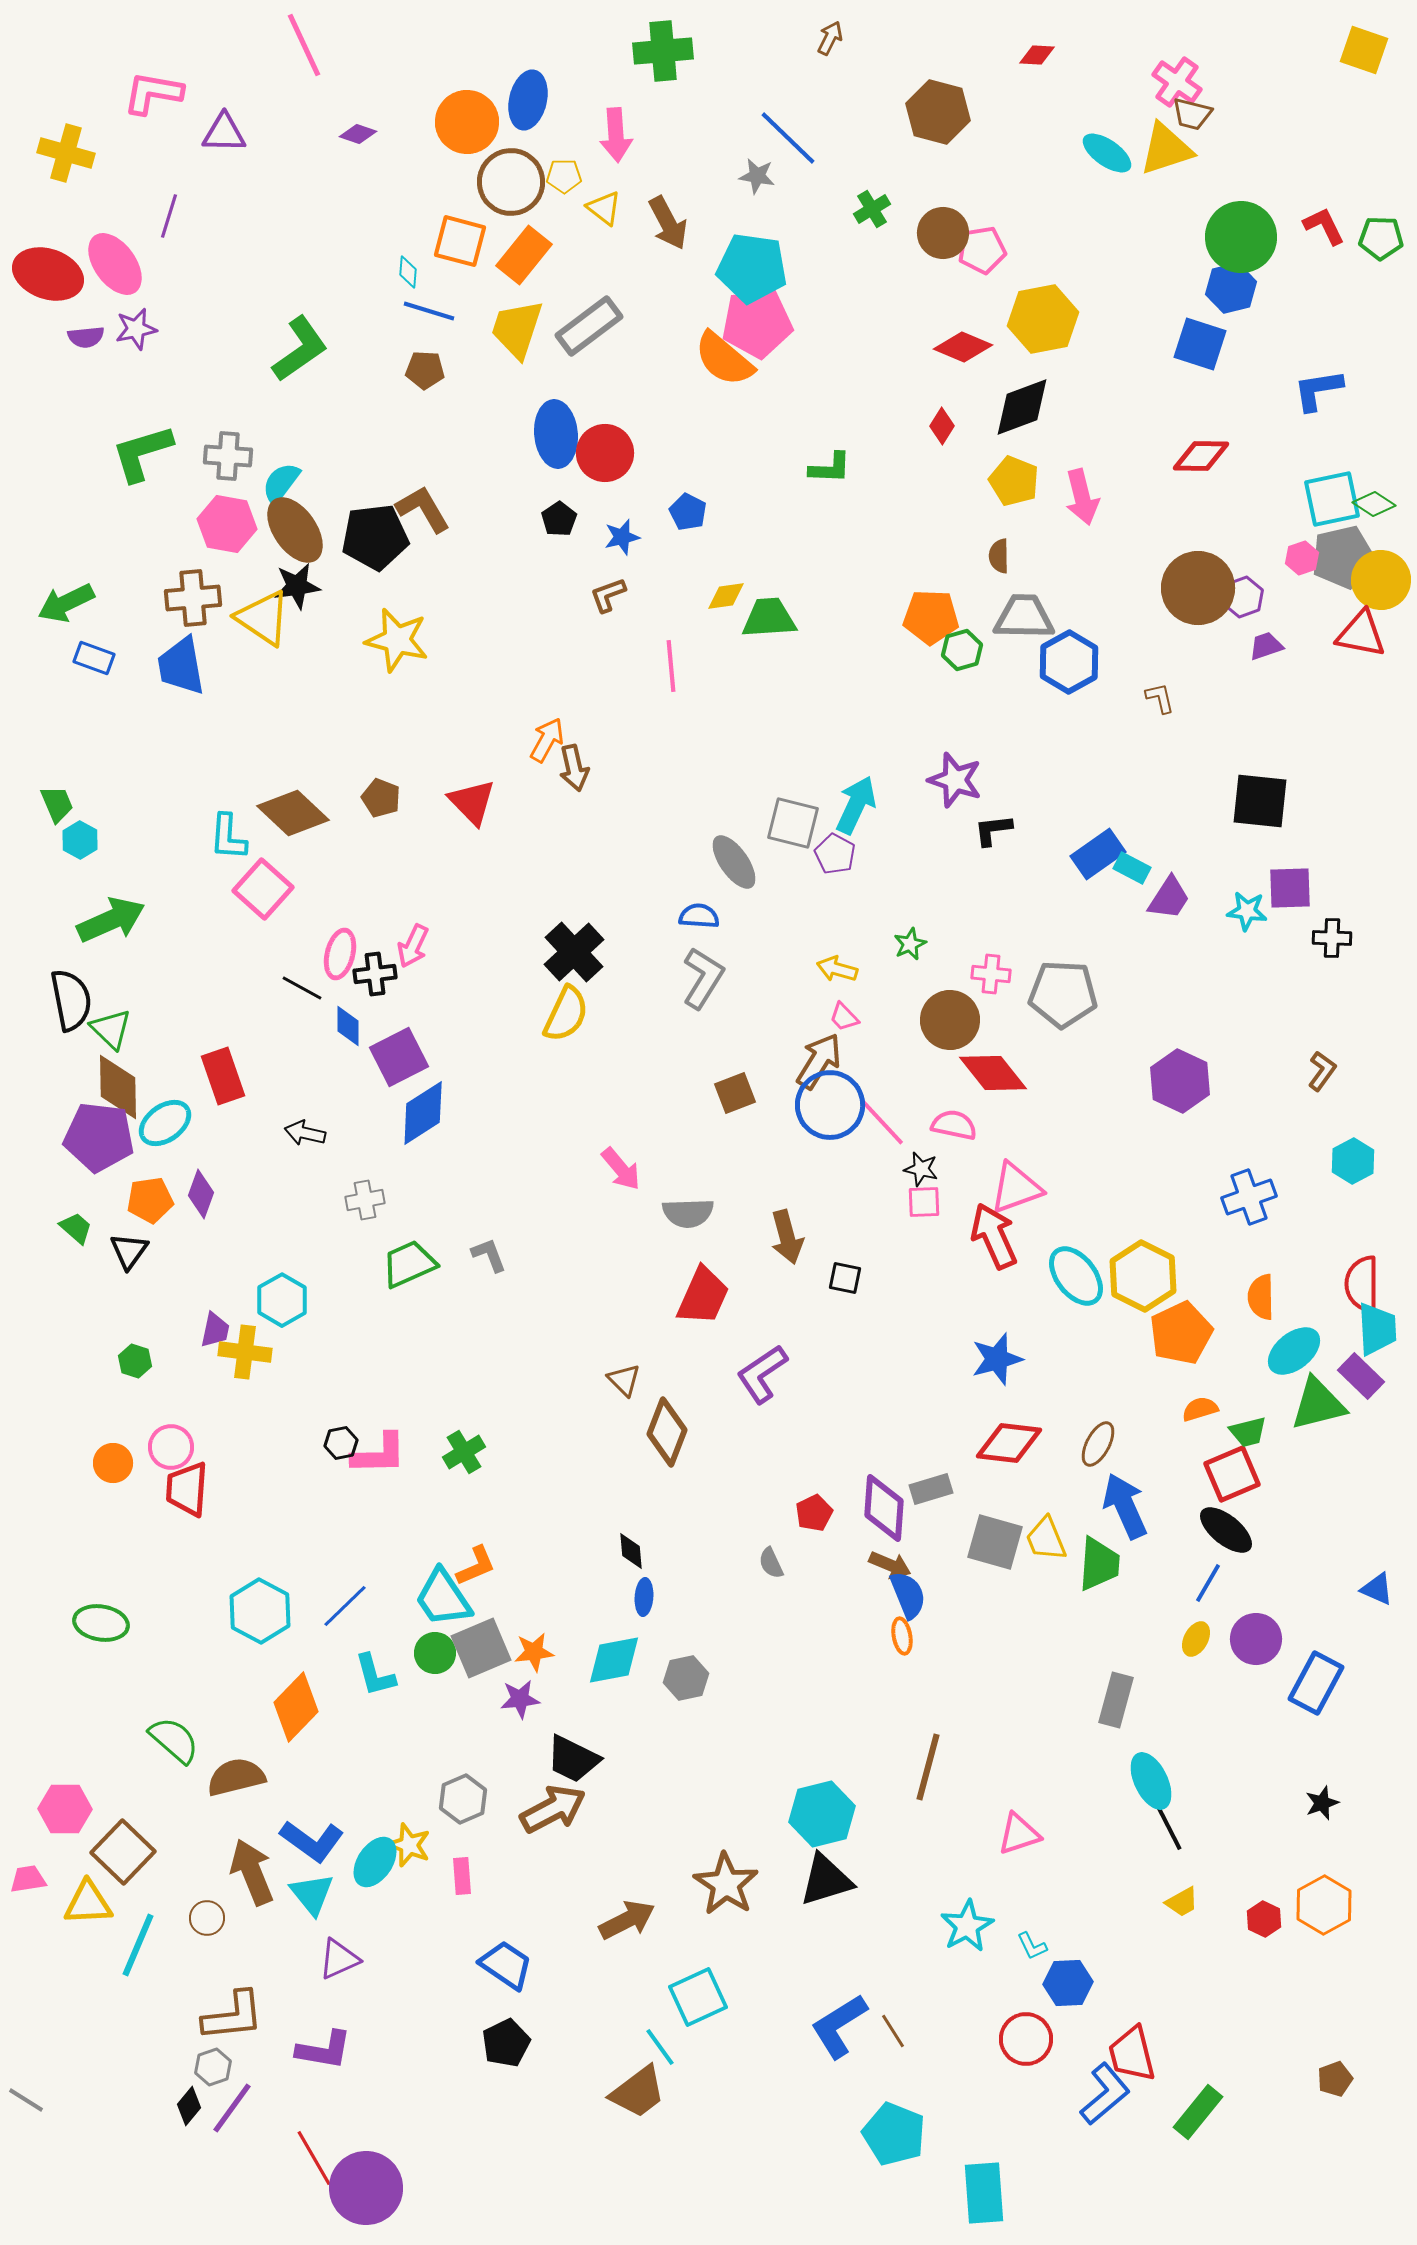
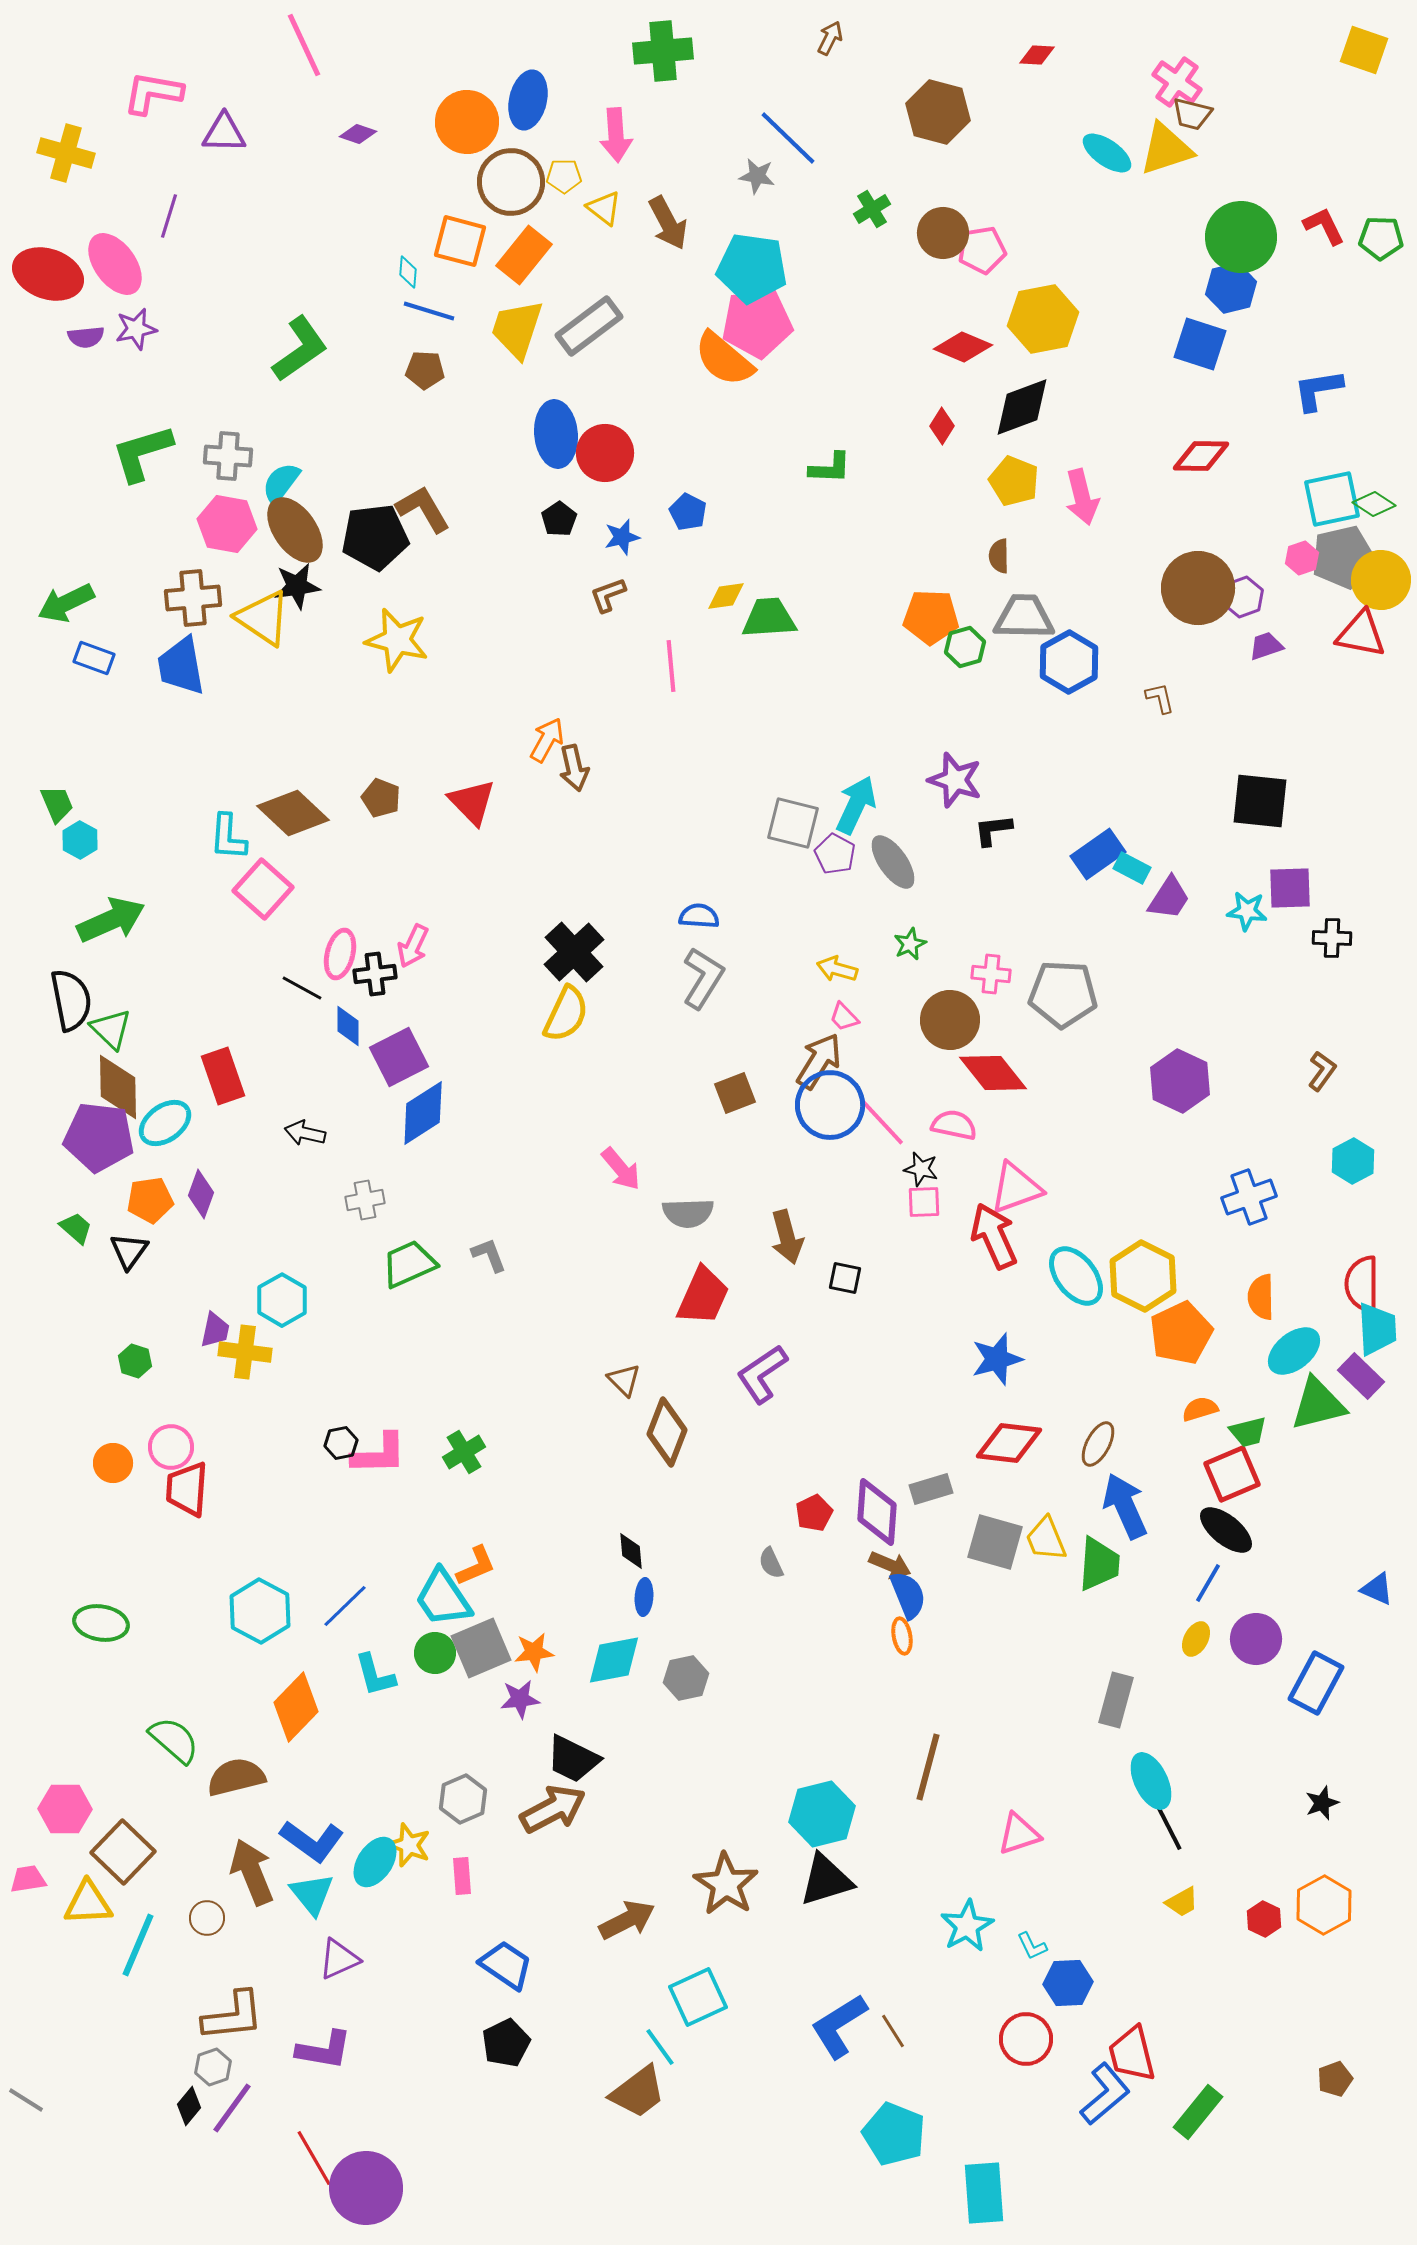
green hexagon at (962, 650): moved 3 px right, 3 px up
gray ellipse at (734, 862): moved 159 px right
purple diamond at (884, 1508): moved 7 px left, 4 px down
